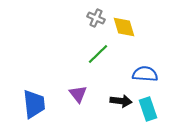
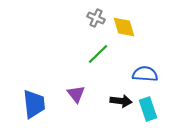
purple triangle: moved 2 px left
